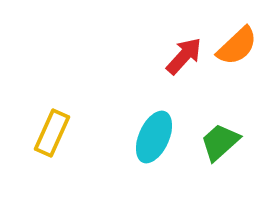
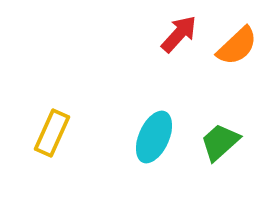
red arrow: moved 5 px left, 22 px up
